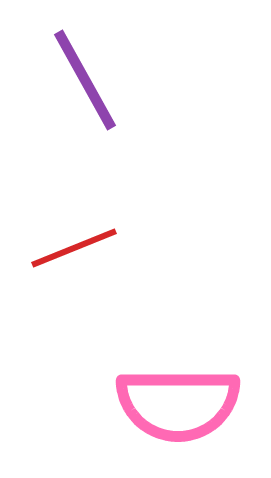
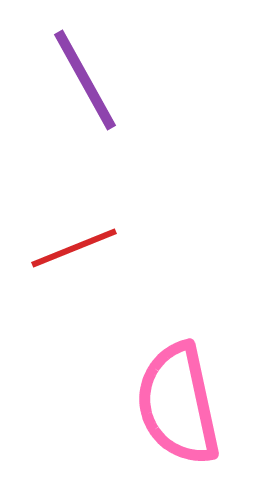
pink semicircle: rotated 78 degrees clockwise
